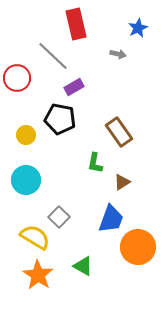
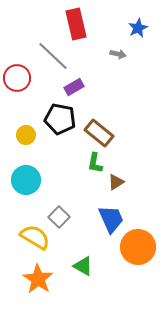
brown rectangle: moved 20 px left, 1 px down; rotated 16 degrees counterclockwise
brown triangle: moved 6 px left
blue trapezoid: rotated 44 degrees counterclockwise
orange star: moved 4 px down
